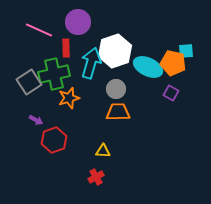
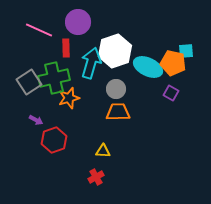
green cross: moved 4 px down
